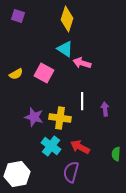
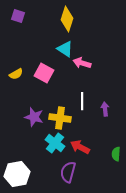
cyan cross: moved 4 px right, 3 px up
purple semicircle: moved 3 px left
